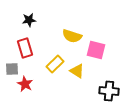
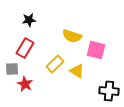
red rectangle: rotated 48 degrees clockwise
